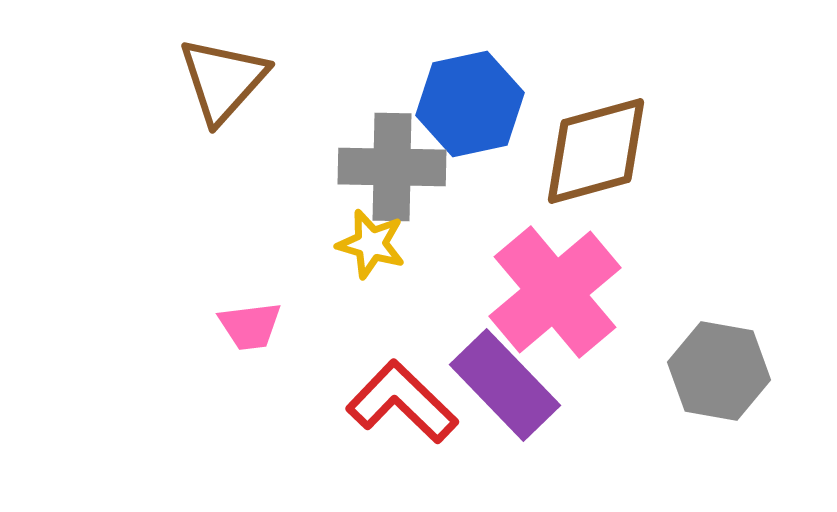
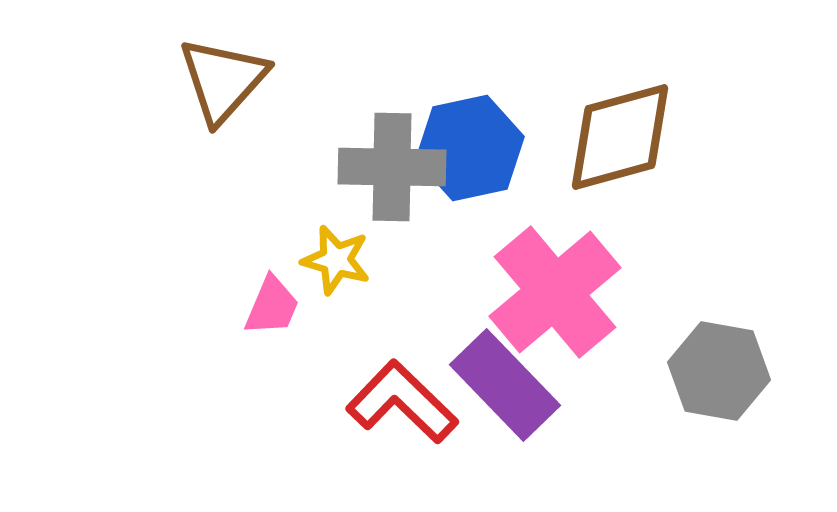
blue hexagon: moved 44 px down
brown diamond: moved 24 px right, 14 px up
yellow star: moved 35 px left, 16 px down
pink trapezoid: moved 22 px right, 20 px up; rotated 60 degrees counterclockwise
